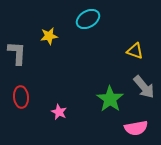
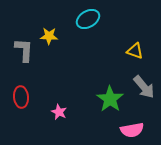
yellow star: rotated 12 degrees clockwise
gray L-shape: moved 7 px right, 3 px up
pink semicircle: moved 4 px left, 2 px down
